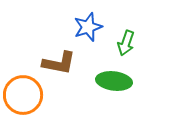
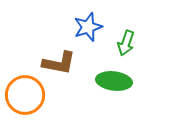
orange circle: moved 2 px right
